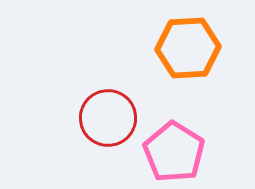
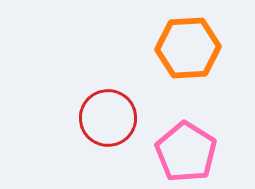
pink pentagon: moved 12 px right
